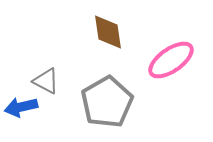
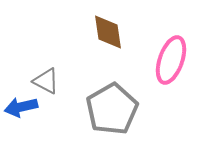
pink ellipse: rotated 36 degrees counterclockwise
gray pentagon: moved 5 px right, 7 px down
